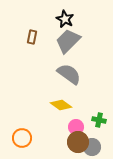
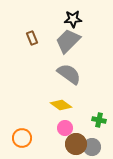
black star: moved 8 px right; rotated 30 degrees counterclockwise
brown rectangle: moved 1 px down; rotated 32 degrees counterclockwise
pink circle: moved 11 px left, 1 px down
brown circle: moved 2 px left, 2 px down
